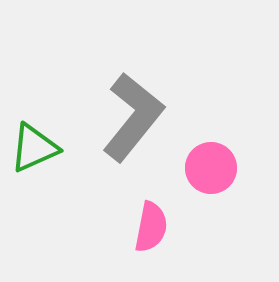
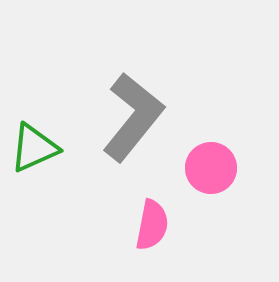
pink semicircle: moved 1 px right, 2 px up
